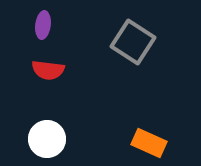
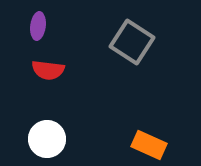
purple ellipse: moved 5 px left, 1 px down
gray square: moved 1 px left
orange rectangle: moved 2 px down
